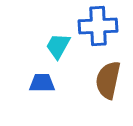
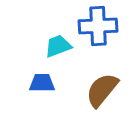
cyan trapezoid: rotated 40 degrees clockwise
brown semicircle: moved 6 px left, 10 px down; rotated 27 degrees clockwise
